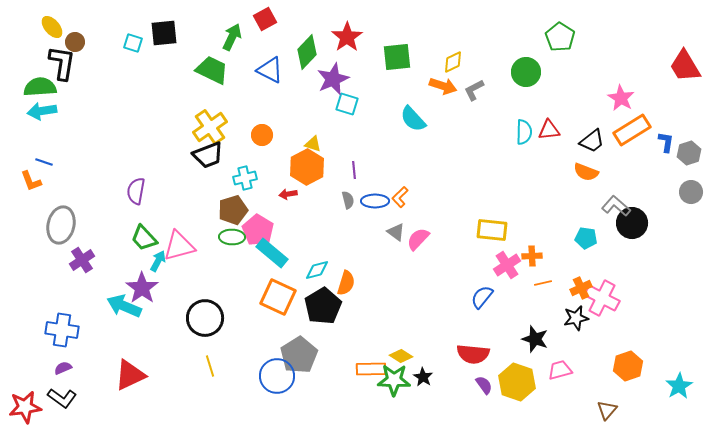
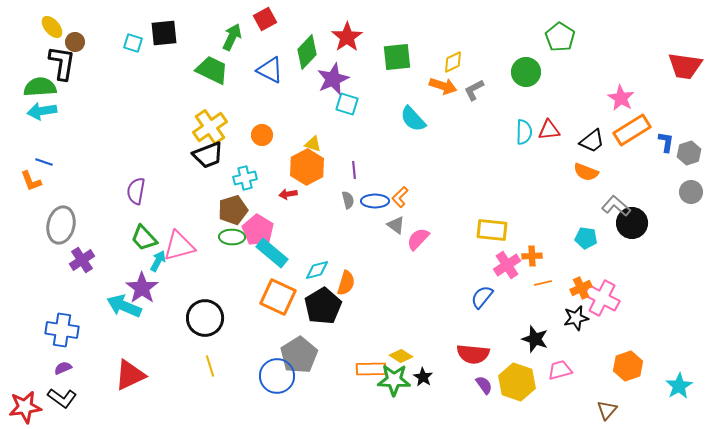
red trapezoid at (685, 66): rotated 51 degrees counterclockwise
gray triangle at (396, 232): moved 7 px up
